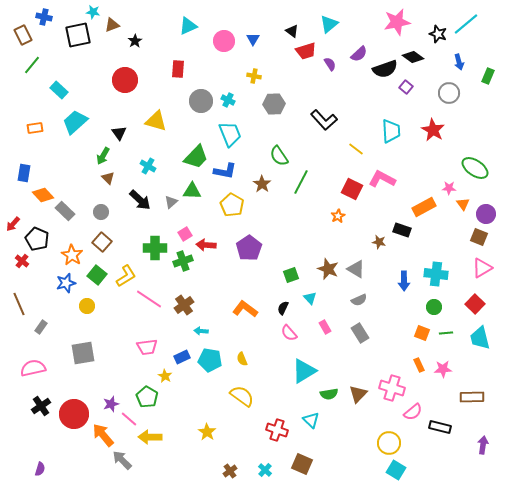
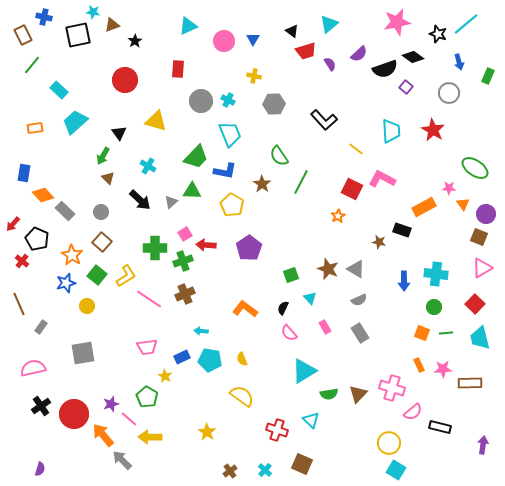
brown cross at (184, 305): moved 1 px right, 11 px up; rotated 12 degrees clockwise
brown rectangle at (472, 397): moved 2 px left, 14 px up
